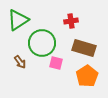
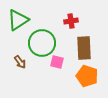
brown rectangle: rotated 70 degrees clockwise
pink square: moved 1 px right, 1 px up
orange pentagon: rotated 20 degrees counterclockwise
